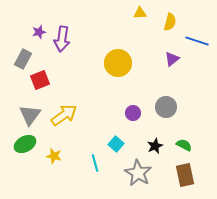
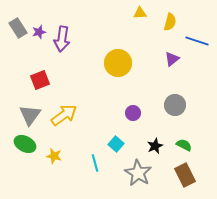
gray rectangle: moved 5 px left, 31 px up; rotated 60 degrees counterclockwise
gray circle: moved 9 px right, 2 px up
green ellipse: rotated 55 degrees clockwise
brown rectangle: rotated 15 degrees counterclockwise
